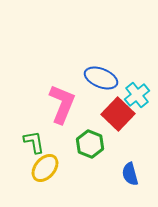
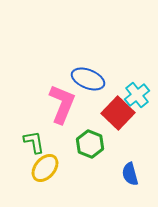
blue ellipse: moved 13 px left, 1 px down
red square: moved 1 px up
